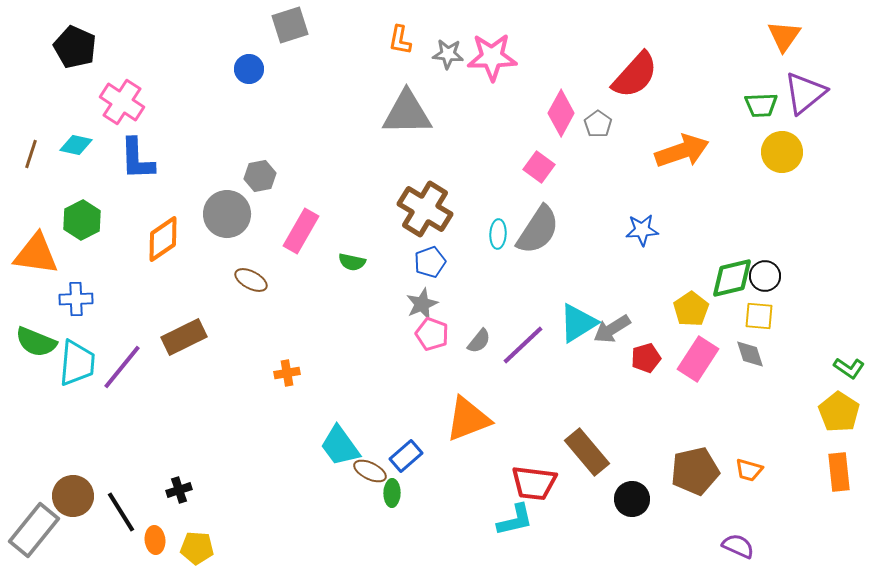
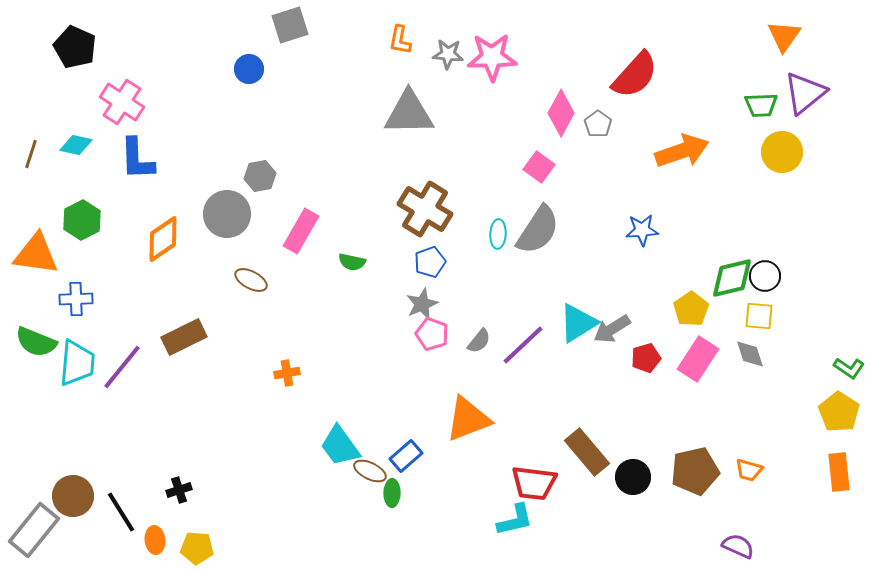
gray triangle at (407, 113): moved 2 px right
black circle at (632, 499): moved 1 px right, 22 px up
